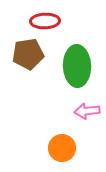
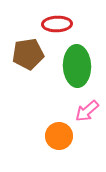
red ellipse: moved 12 px right, 3 px down
pink arrow: rotated 35 degrees counterclockwise
orange circle: moved 3 px left, 12 px up
